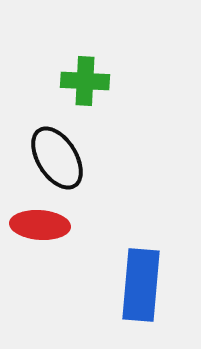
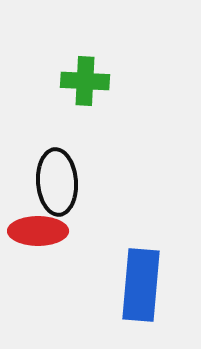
black ellipse: moved 24 px down; rotated 28 degrees clockwise
red ellipse: moved 2 px left, 6 px down; rotated 4 degrees counterclockwise
